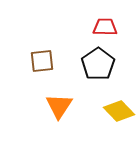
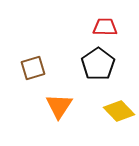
brown square: moved 9 px left, 7 px down; rotated 10 degrees counterclockwise
